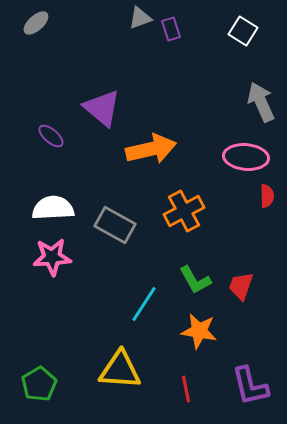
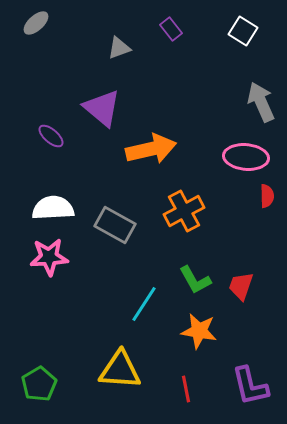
gray triangle: moved 21 px left, 30 px down
purple rectangle: rotated 20 degrees counterclockwise
pink star: moved 3 px left
